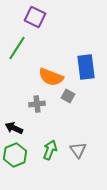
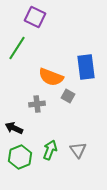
green hexagon: moved 5 px right, 2 px down
